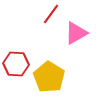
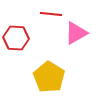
red line: rotated 60 degrees clockwise
red hexagon: moved 26 px up
